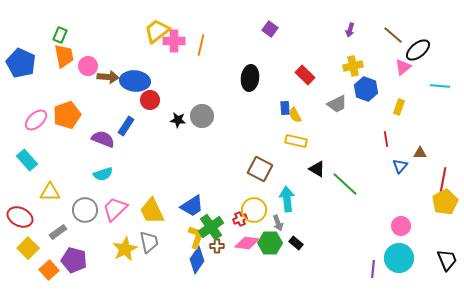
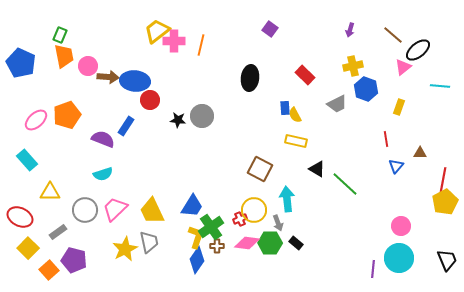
blue triangle at (400, 166): moved 4 px left
blue trapezoid at (192, 206): rotated 25 degrees counterclockwise
